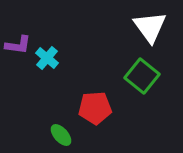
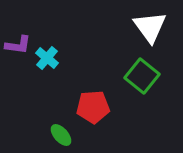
red pentagon: moved 2 px left, 1 px up
